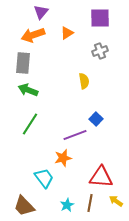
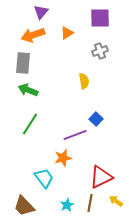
red triangle: rotated 30 degrees counterclockwise
